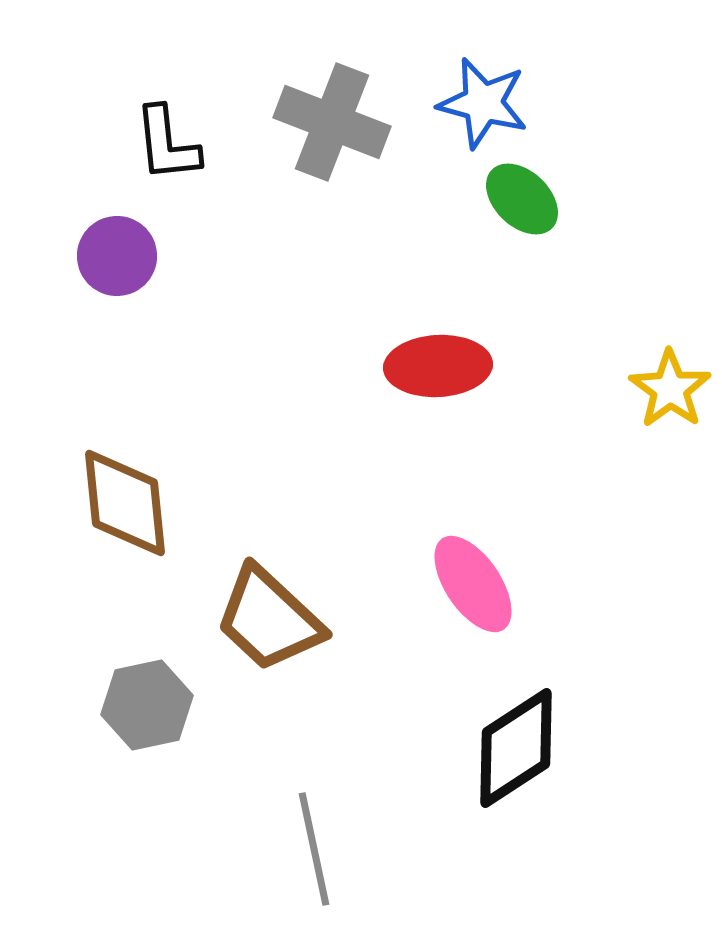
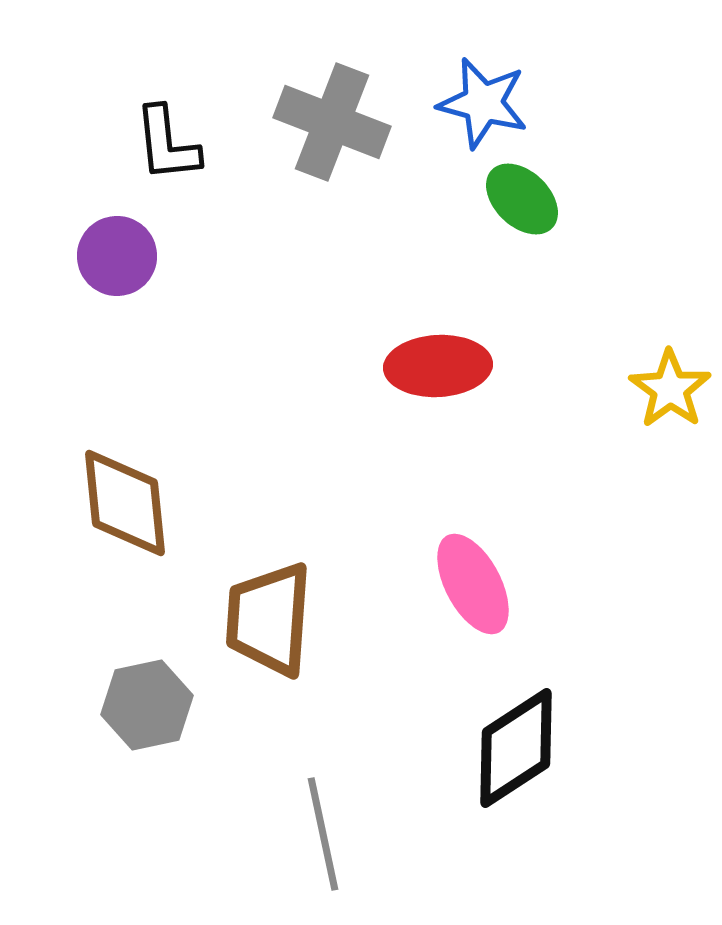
pink ellipse: rotated 6 degrees clockwise
brown trapezoid: rotated 51 degrees clockwise
gray line: moved 9 px right, 15 px up
